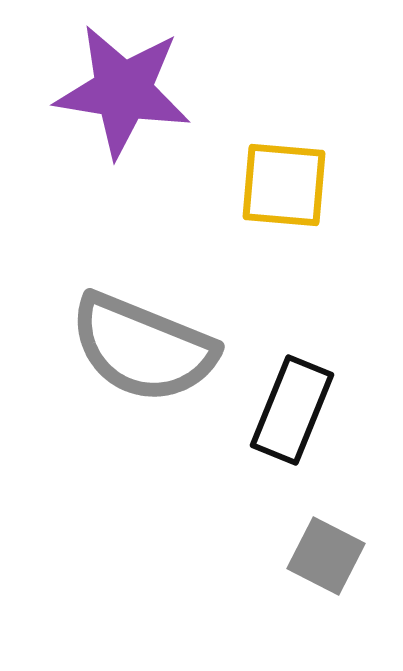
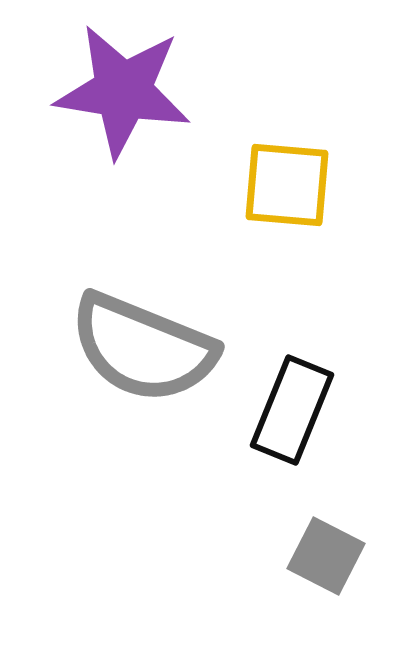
yellow square: moved 3 px right
